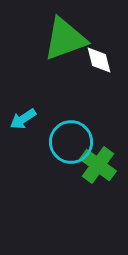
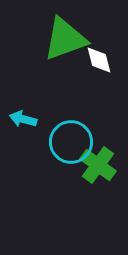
cyan arrow: rotated 48 degrees clockwise
